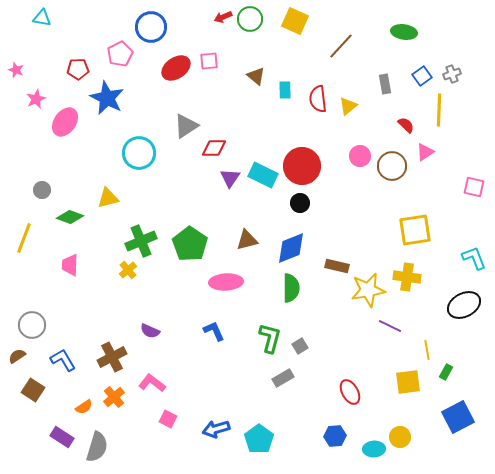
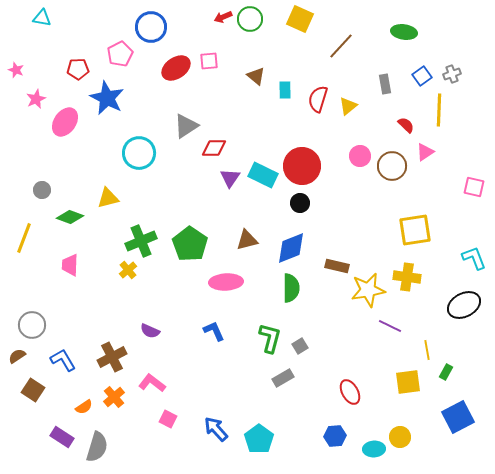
yellow square at (295, 21): moved 5 px right, 2 px up
red semicircle at (318, 99): rotated 24 degrees clockwise
blue arrow at (216, 429): rotated 64 degrees clockwise
